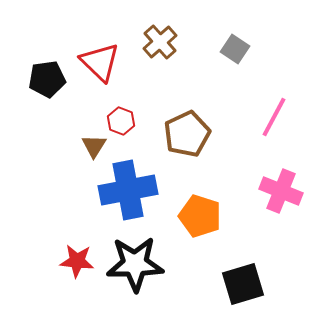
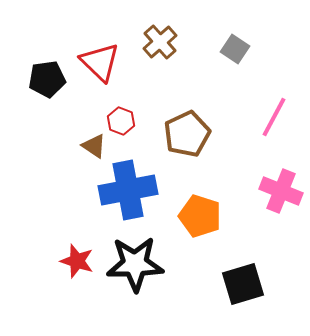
brown triangle: rotated 28 degrees counterclockwise
red star: rotated 12 degrees clockwise
